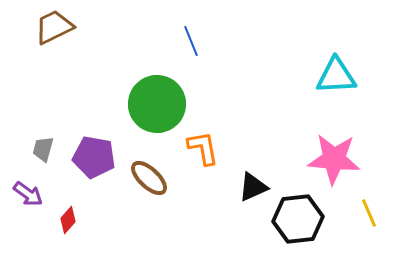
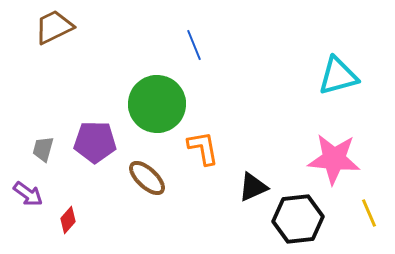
blue line: moved 3 px right, 4 px down
cyan triangle: moved 2 px right; rotated 12 degrees counterclockwise
purple pentagon: moved 1 px right, 15 px up; rotated 9 degrees counterclockwise
brown ellipse: moved 2 px left
